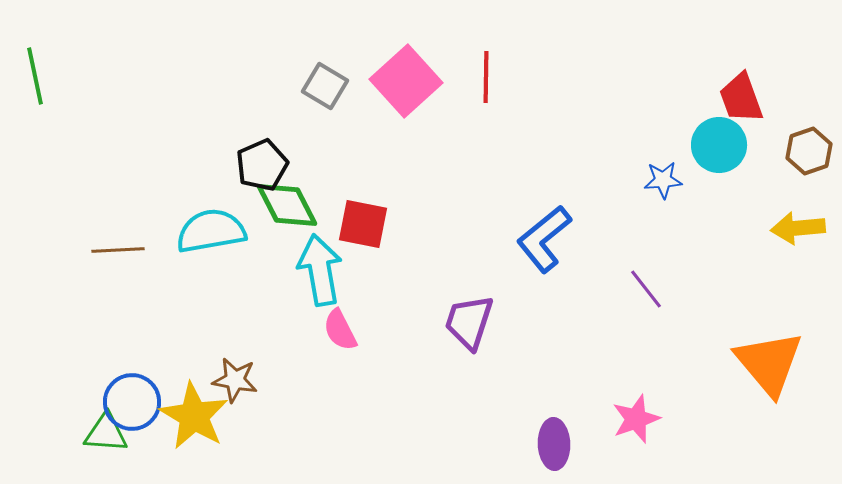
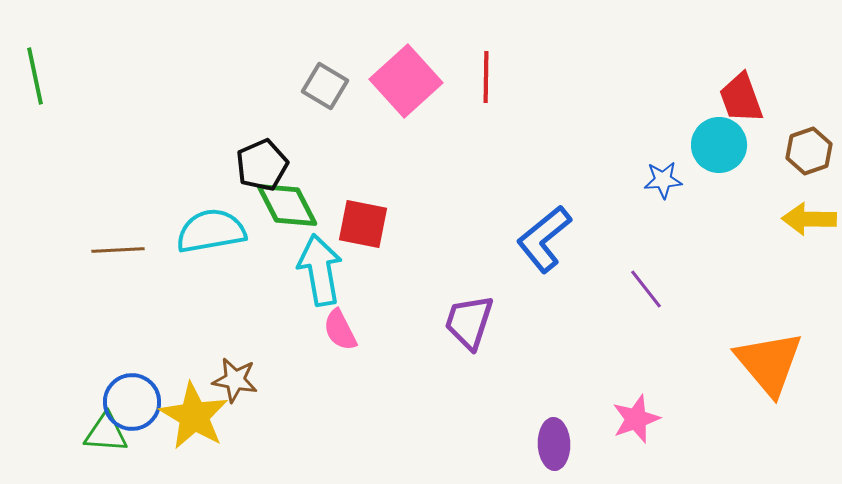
yellow arrow: moved 11 px right, 9 px up; rotated 6 degrees clockwise
